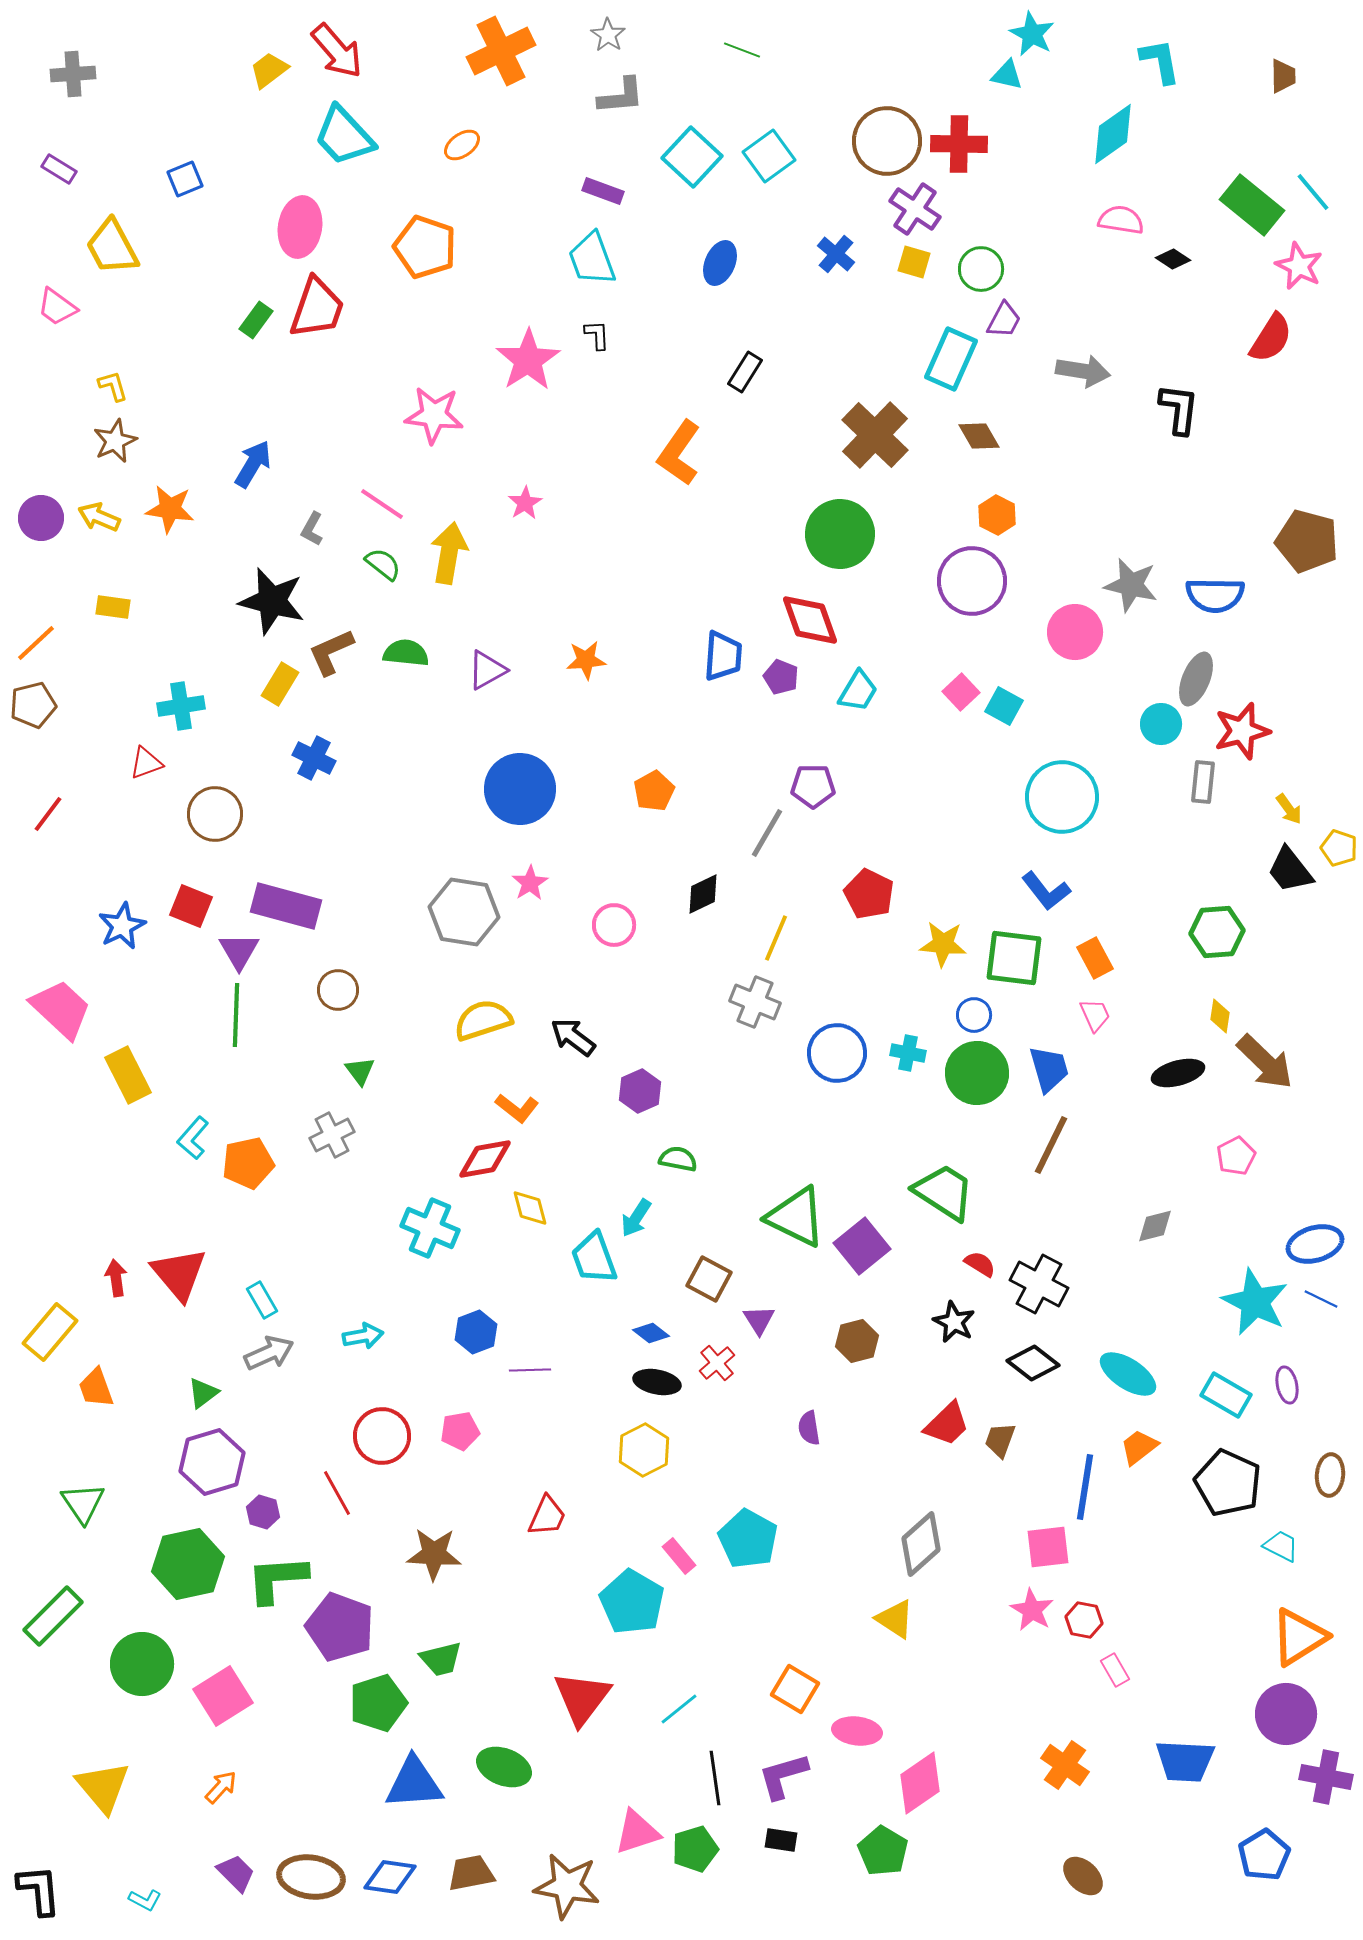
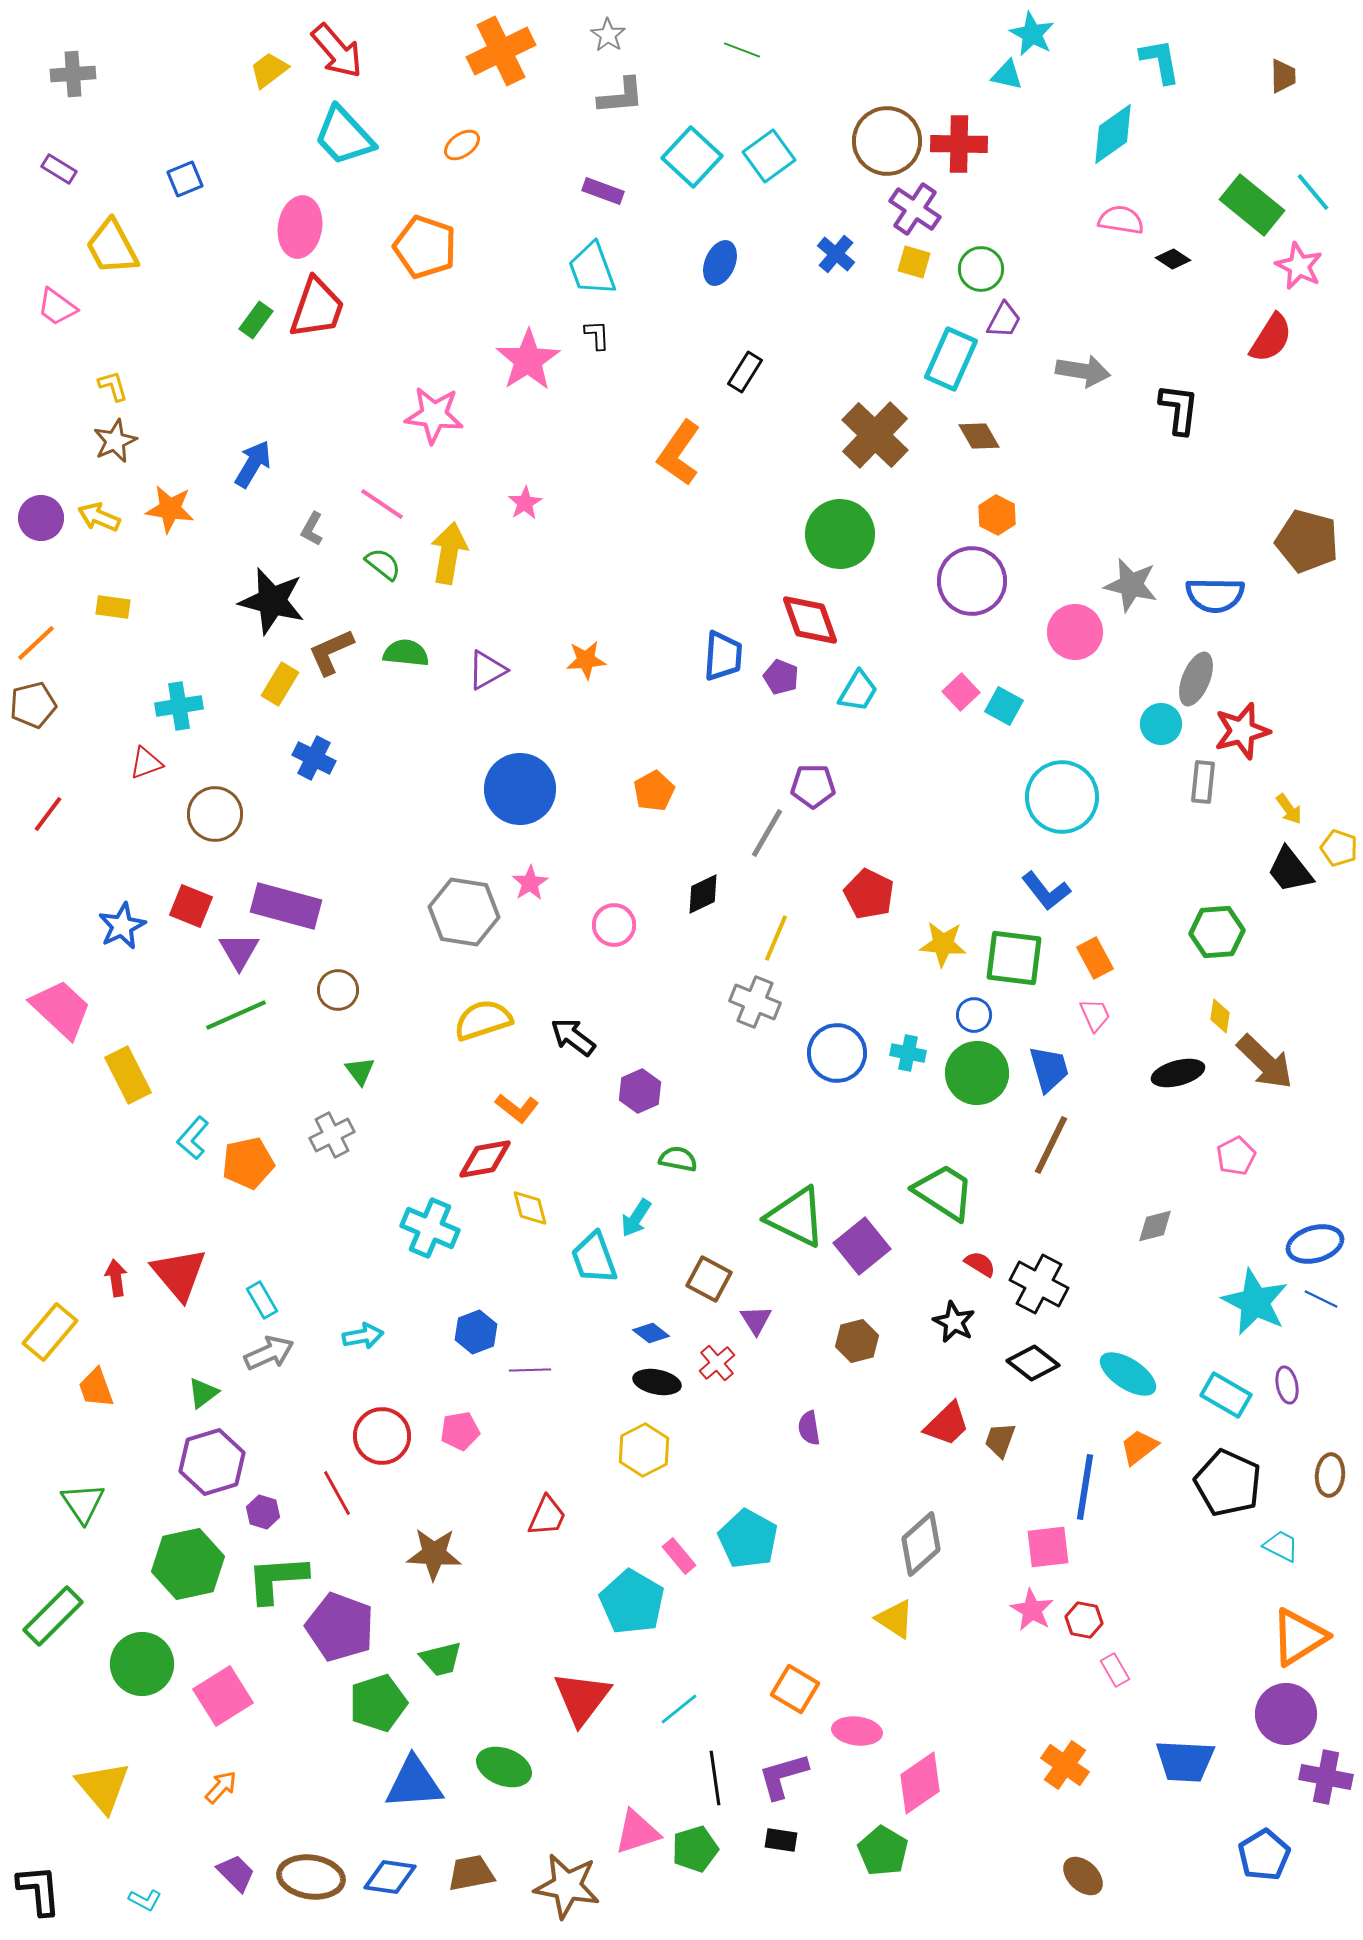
cyan trapezoid at (592, 259): moved 10 px down
cyan cross at (181, 706): moved 2 px left
green line at (236, 1015): rotated 64 degrees clockwise
purple triangle at (759, 1320): moved 3 px left
